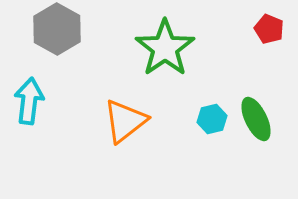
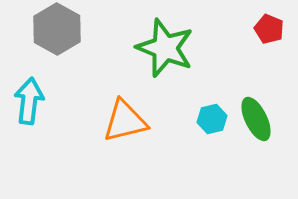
green star: rotated 16 degrees counterclockwise
orange triangle: rotated 24 degrees clockwise
